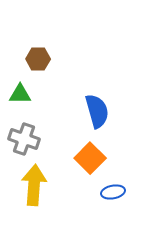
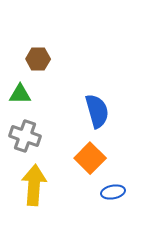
gray cross: moved 1 px right, 3 px up
